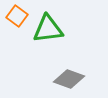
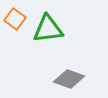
orange square: moved 2 px left, 3 px down
